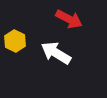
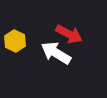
red arrow: moved 15 px down
